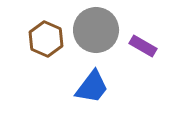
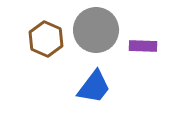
purple rectangle: rotated 28 degrees counterclockwise
blue trapezoid: moved 2 px right
